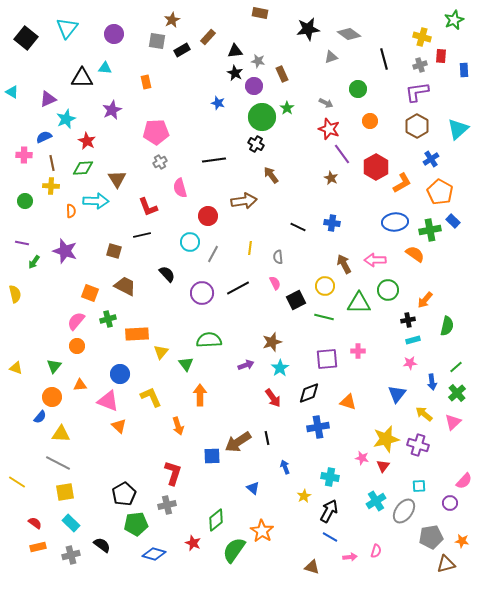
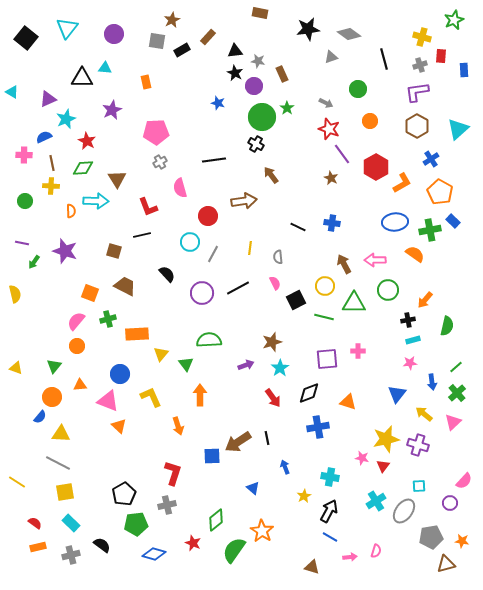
green triangle at (359, 303): moved 5 px left
yellow triangle at (161, 352): moved 2 px down
